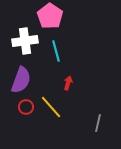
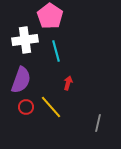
white cross: moved 1 px up
